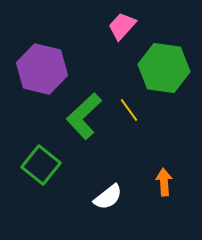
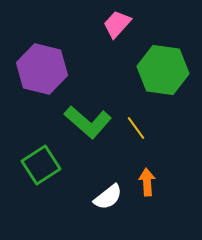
pink trapezoid: moved 5 px left, 2 px up
green hexagon: moved 1 px left, 2 px down
yellow line: moved 7 px right, 18 px down
green L-shape: moved 4 px right, 6 px down; rotated 96 degrees counterclockwise
green square: rotated 18 degrees clockwise
orange arrow: moved 17 px left
